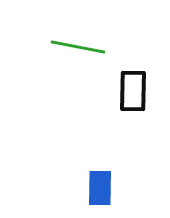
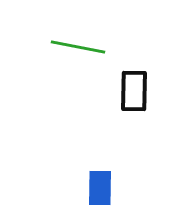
black rectangle: moved 1 px right
